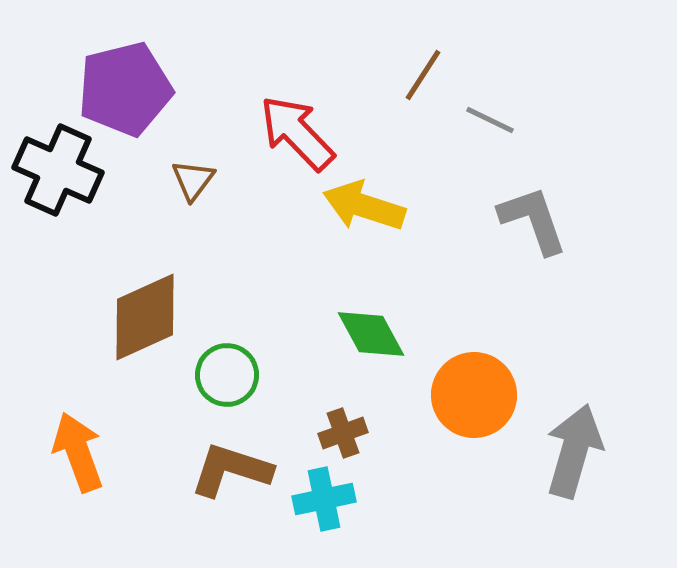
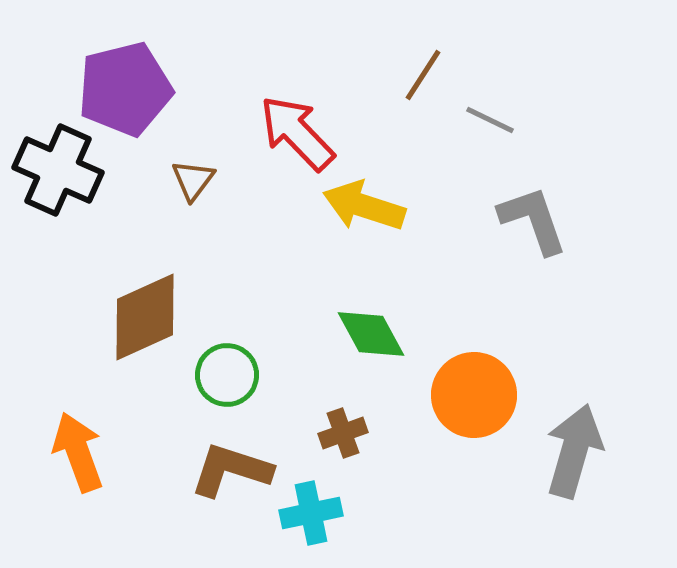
cyan cross: moved 13 px left, 14 px down
